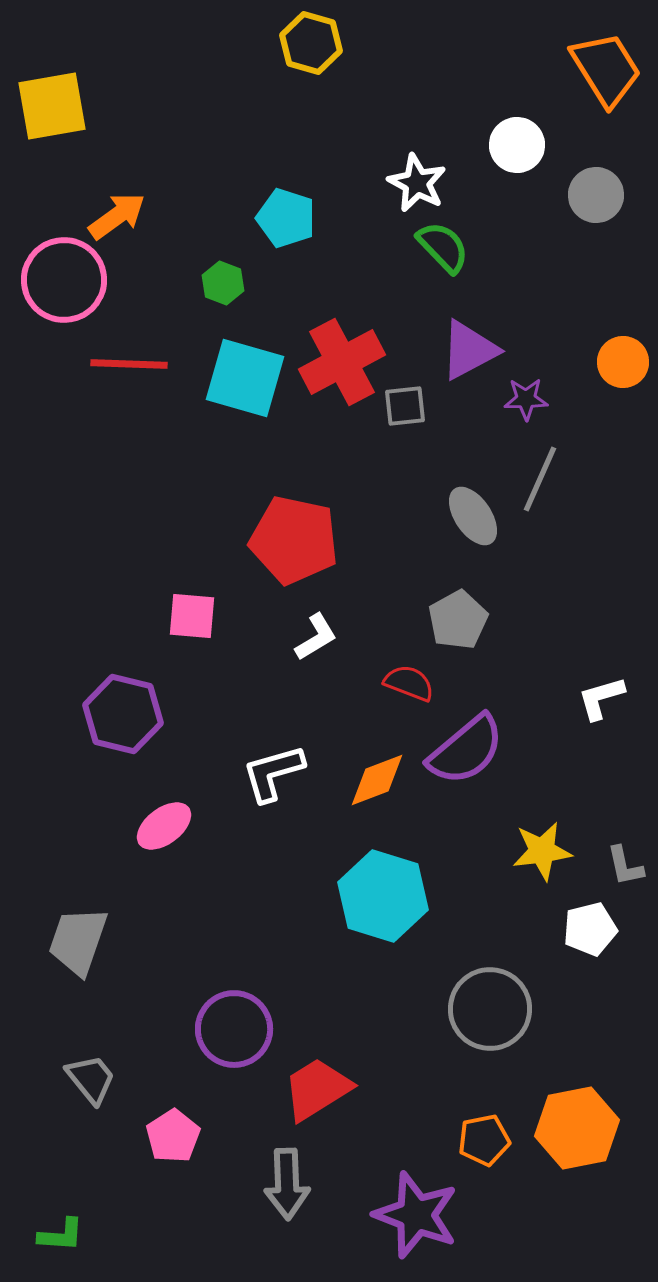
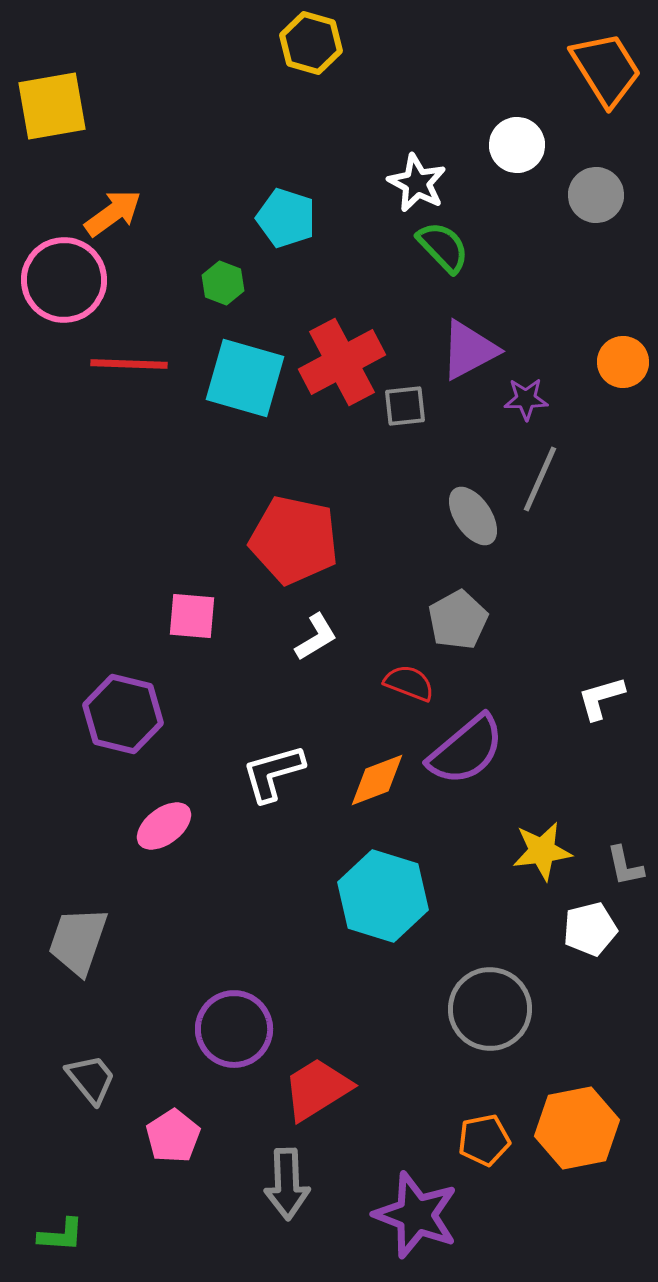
orange arrow at (117, 216): moved 4 px left, 3 px up
